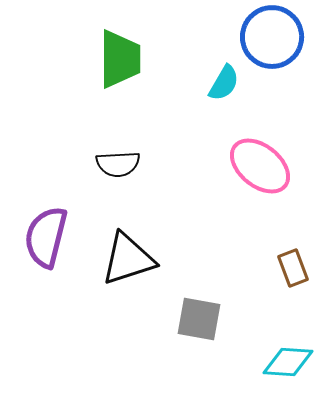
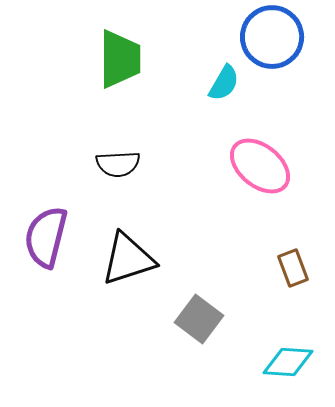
gray square: rotated 27 degrees clockwise
